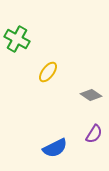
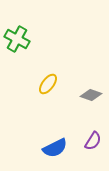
yellow ellipse: moved 12 px down
gray diamond: rotated 15 degrees counterclockwise
purple semicircle: moved 1 px left, 7 px down
